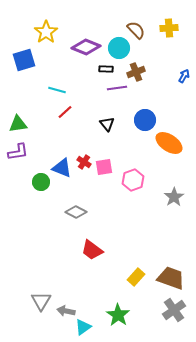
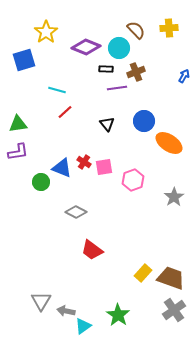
blue circle: moved 1 px left, 1 px down
yellow rectangle: moved 7 px right, 4 px up
cyan triangle: moved 1 px up
